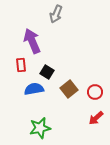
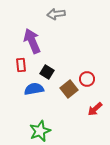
gray arrow: rotated 60 degrees clockwise
red circle: moved 8 px left, 13 px up
red arrow: moved 1 px left, 9 px up
green star: moved 3 px down; rotated 10 degrees counterclockwise
